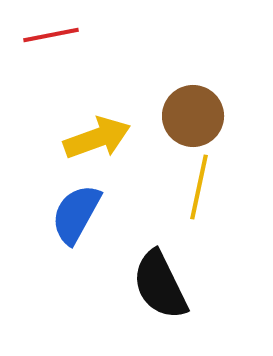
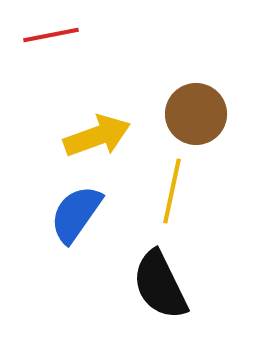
brown circle: moved 3 px right, 2 px up
yellow arrow: moved 2 px up
yellow line: moved 27 px left, 4 px down
blue semicircle: rotated 6 degrees clockwise
